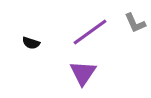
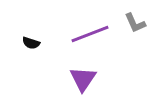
purple line: moved 2 px down; rotated 15 degrees clockwise
purple triangle: moved 6 px down
